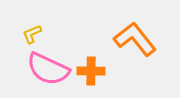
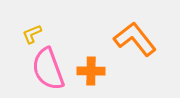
pink semicircle: rotated 45 degrees clockwise
